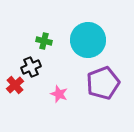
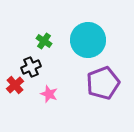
green cross: rotated 21 degrees clockwise
pink star: moved 10 px left
